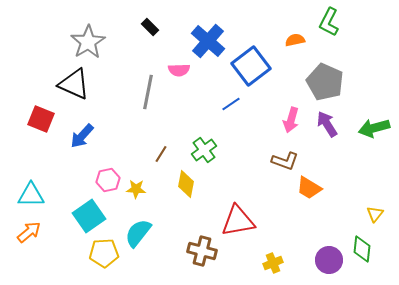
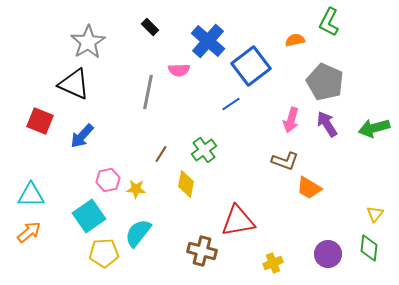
red square: moved 1 px left, 2 px down
green diamond: moved 7 px right, 1 px up
purple circle: moved 1 px left, 6 px up
